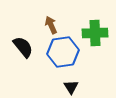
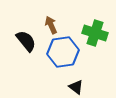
green cross: rotated 20 degrees clockwise
black semicircle: moved 3 px right, 6 px up
black triangle: moved 5 px right; rotated 21 degrees counterclockwise
